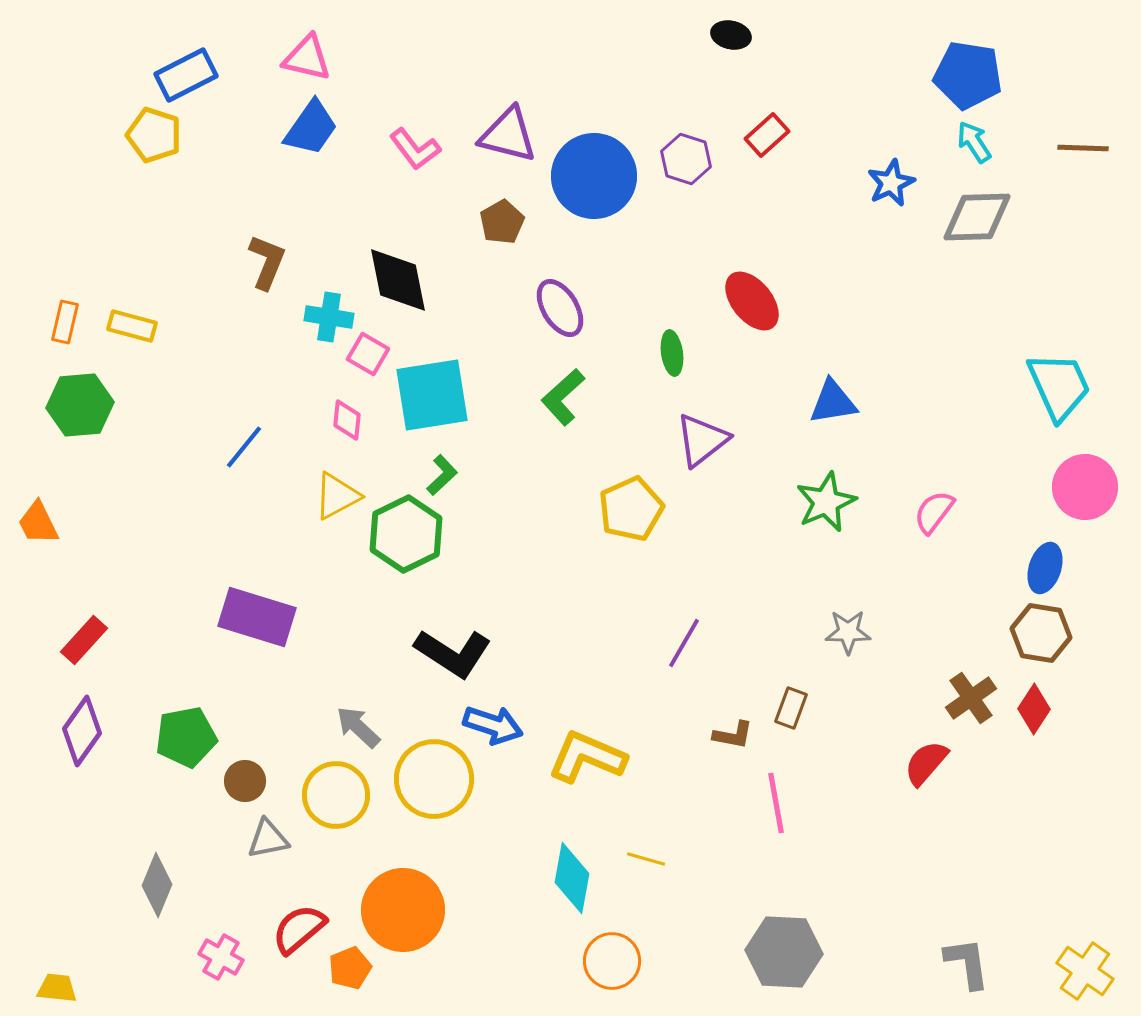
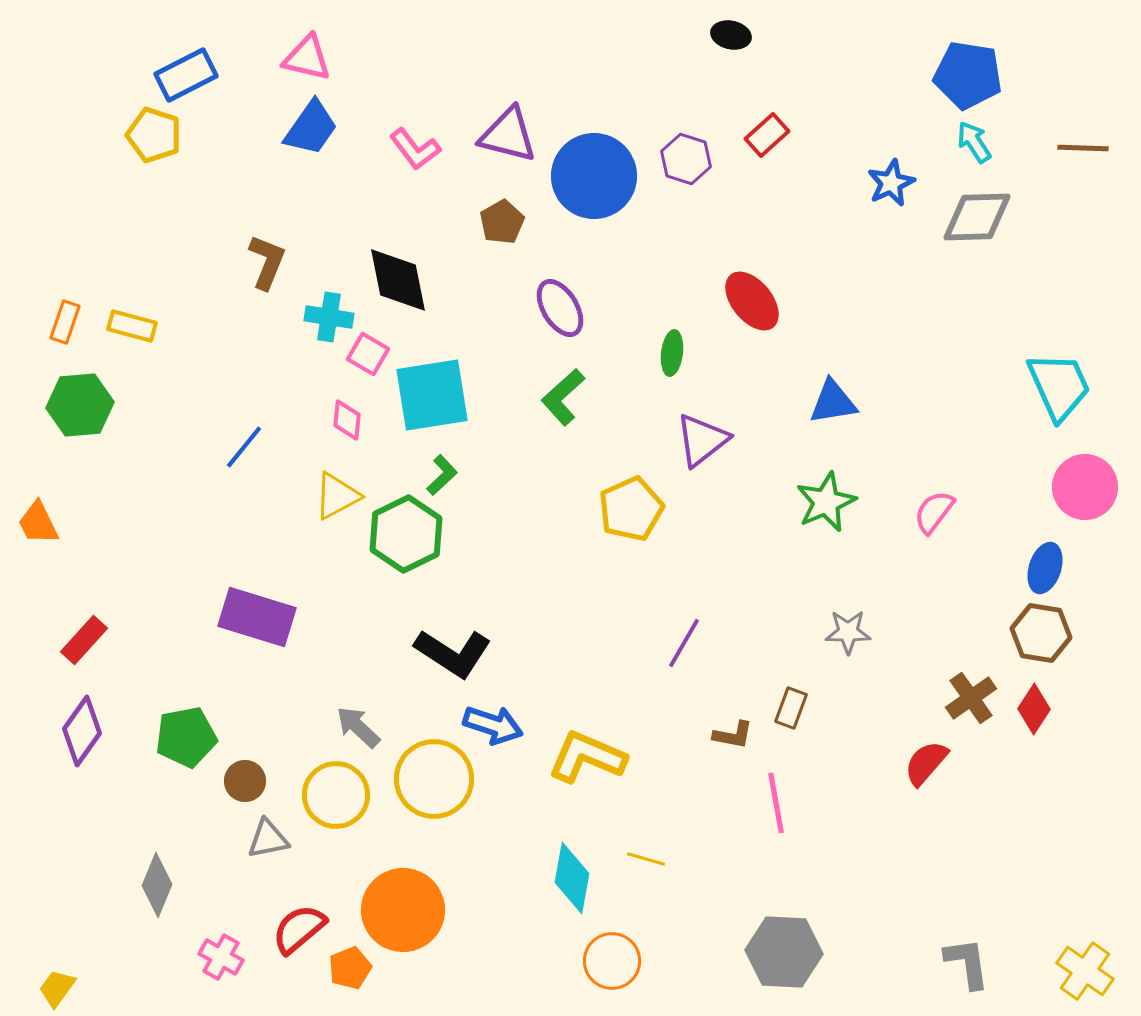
orange rectangle at (65, 322): rotated 6 degrees clockwise
green ellipse at (672, 353): rotated 15 degrees clockwise
yellow trapezoid at (57, 988): rotated 60 degrees counterclockwise
